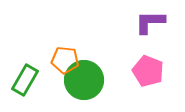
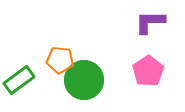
orange pentagon: moved 5 px left
pink pentagon: rotated 16 degrees clockwise
green rectangle: moved 6 px left; rotated 24 degrees clockwise
